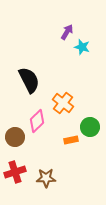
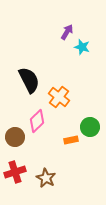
orange cross: moved 4 px left, 6 px up
brown star: rotated 30 degrees clockwise
